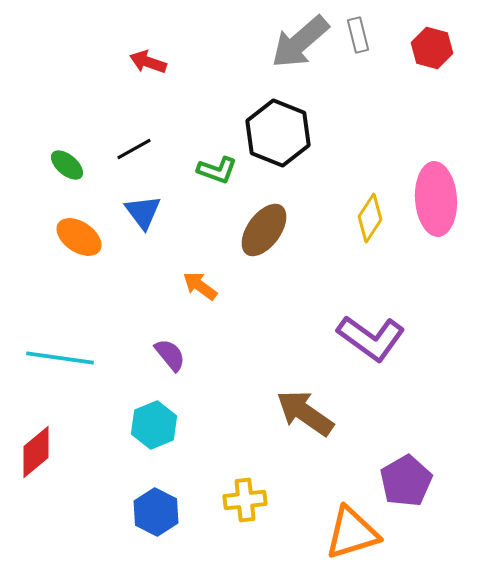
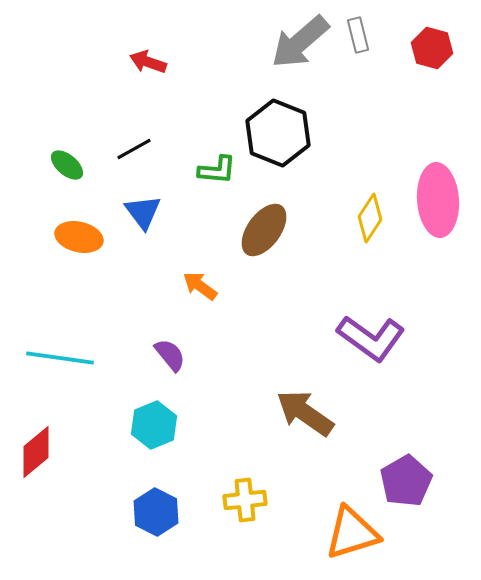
green L-shape: rotated 15 degrees counterclockwise
pink ellipse: moved 2 px right, 1 px down
orange ellipse: rotated 21 degrees counterclockwise
